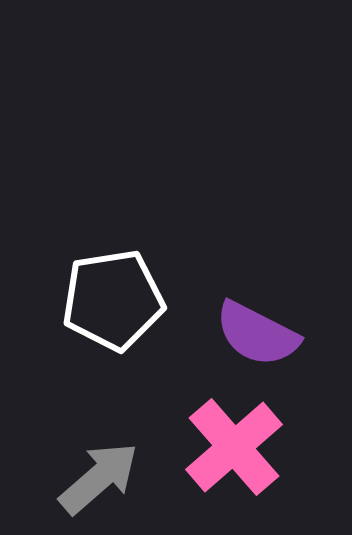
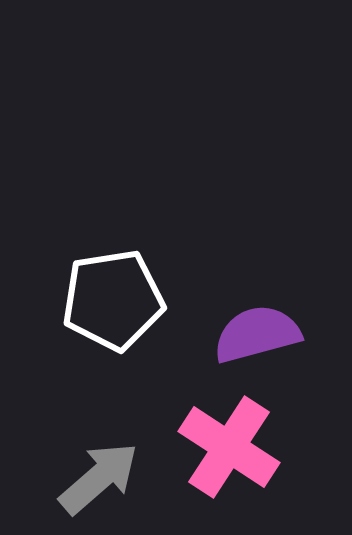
purple semicircle: rotated 138 degrees clockwise
pink cross: moved 5 px left; rotated 16 degrees counterclockwise
